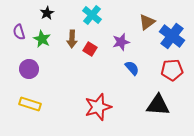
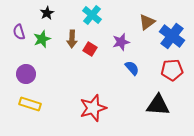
green star: rotated 24 degrees clockwise
purple circle: moved 3 px left, 5 px down
red star: moved 5 px left, 1 px down
